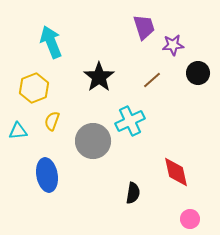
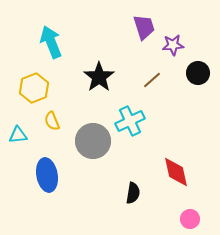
yellow semicircle: rotated 42 degrees counterclockwise
cyan triangle: moved 4 px down
